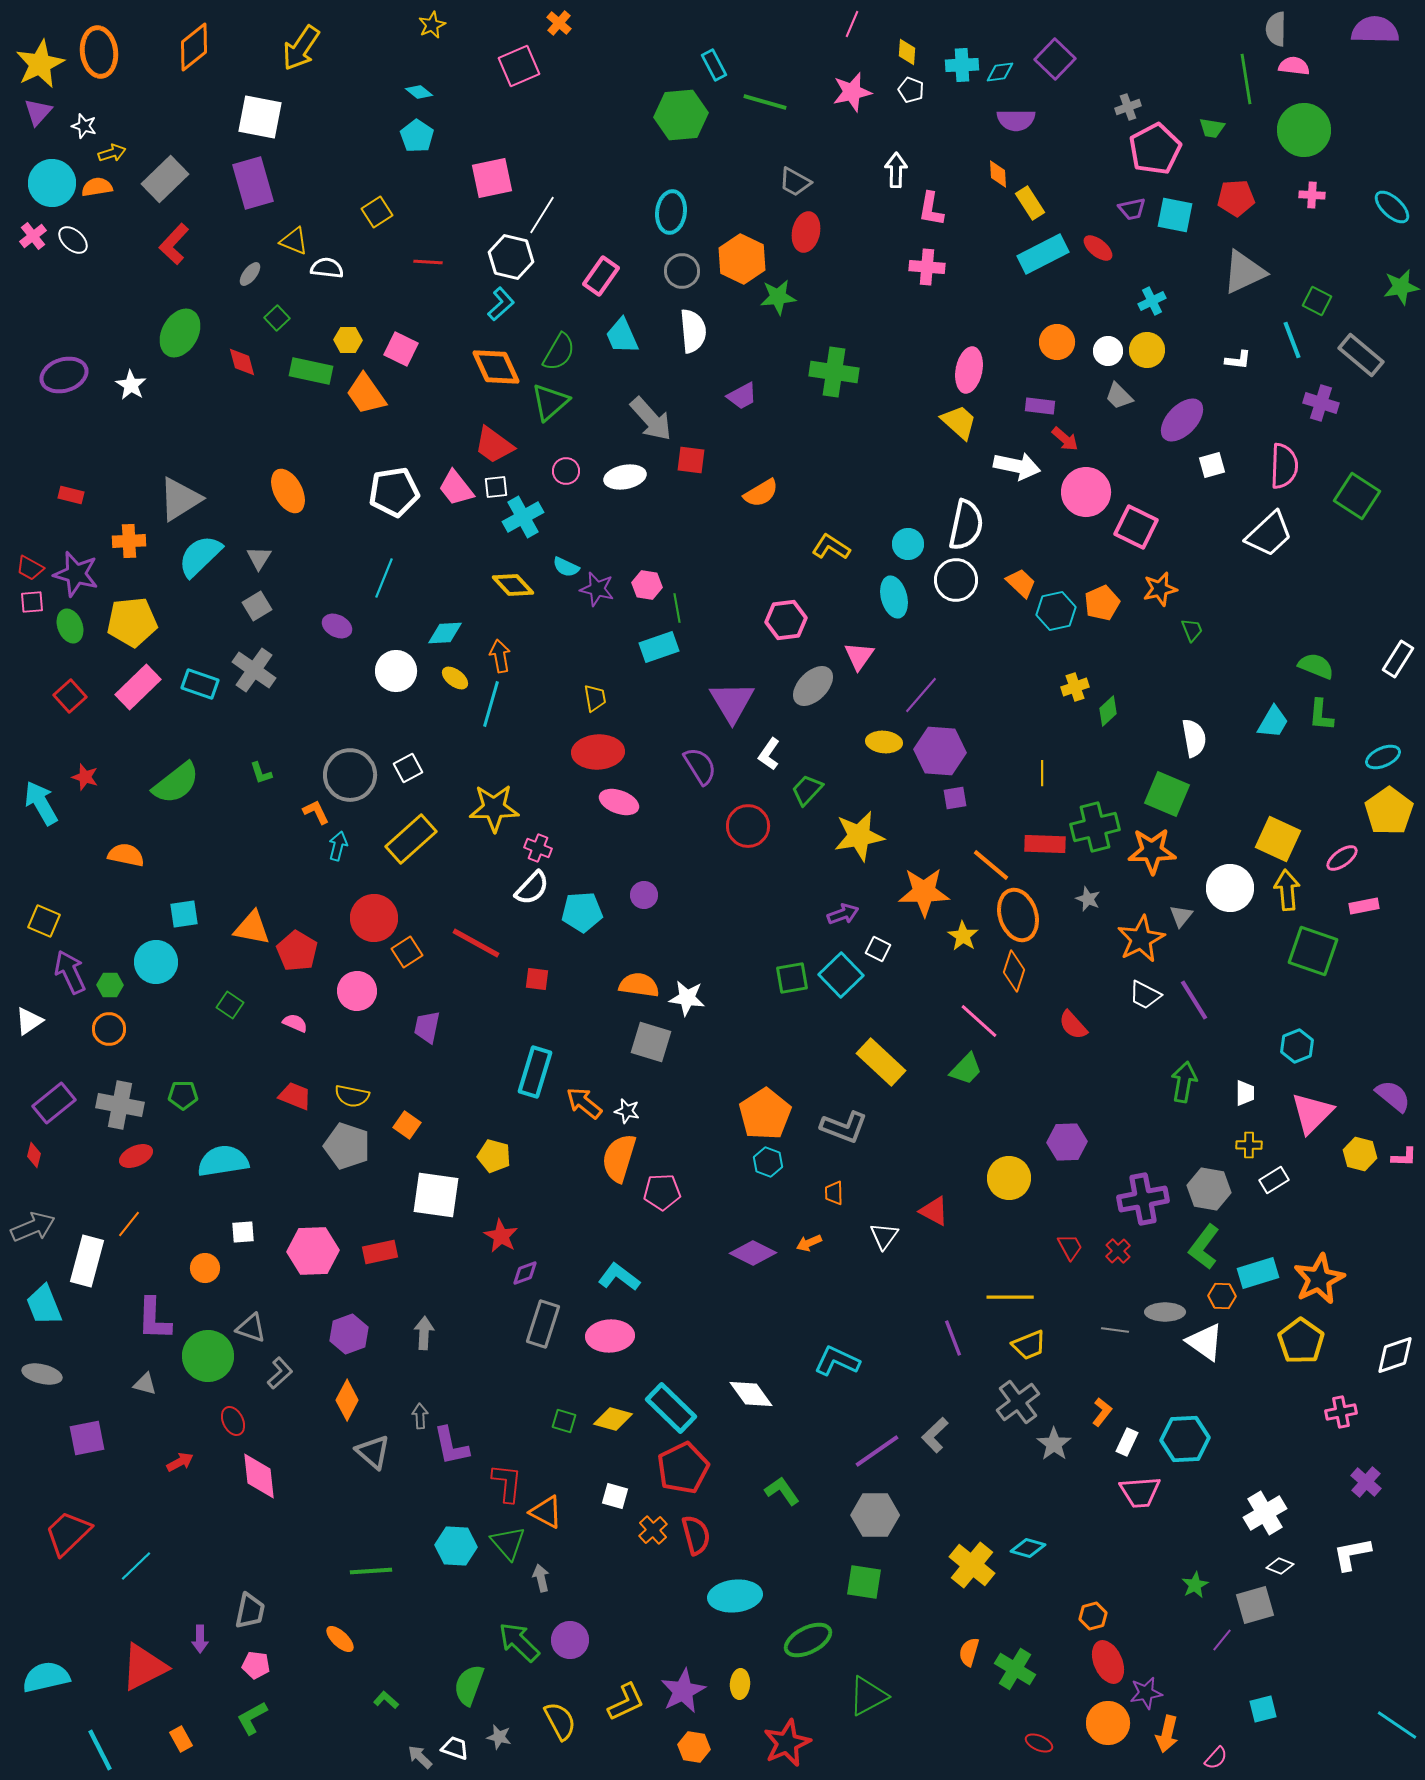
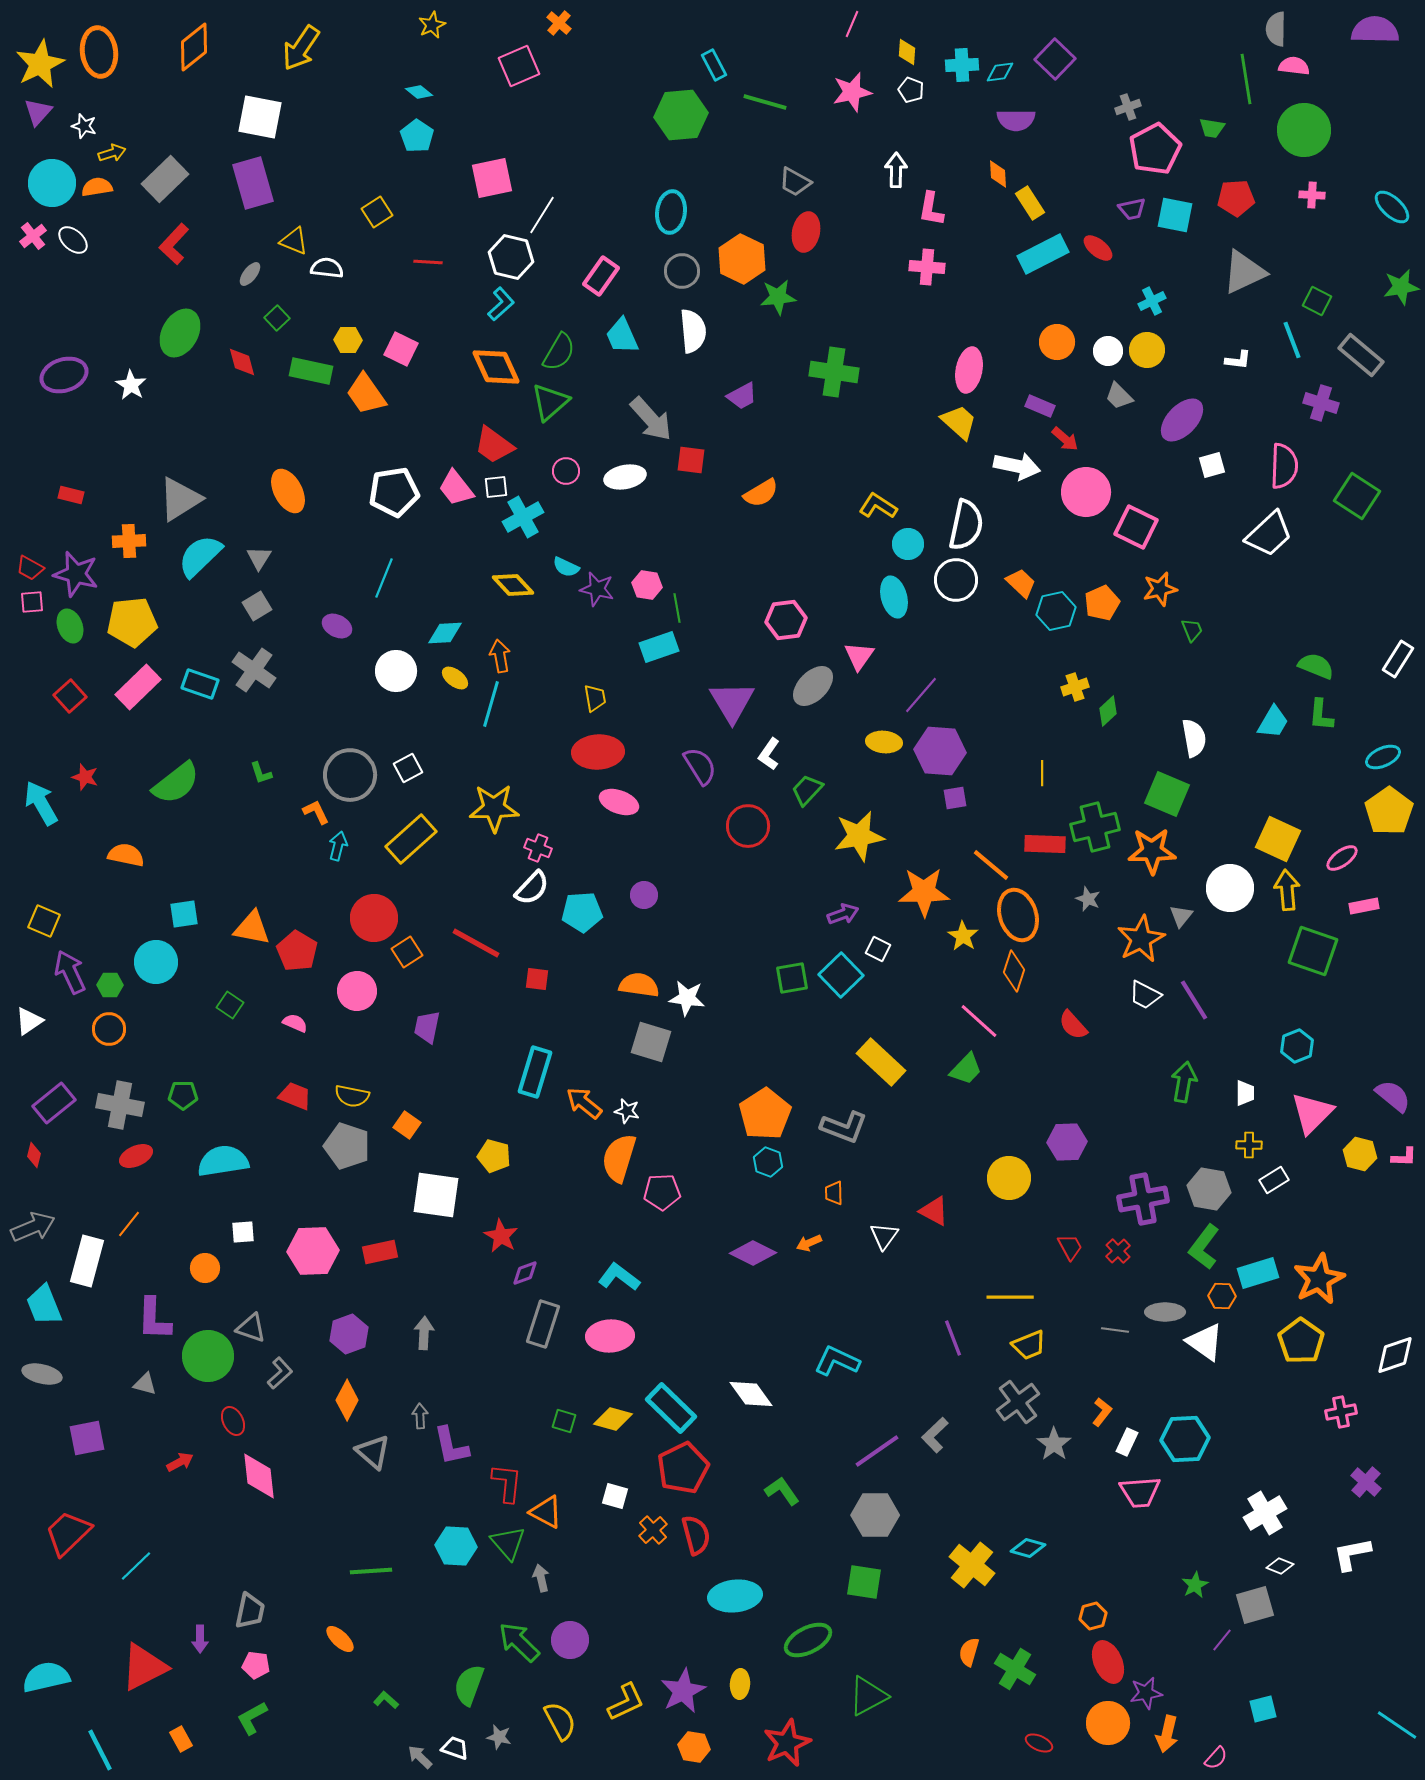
purple rectangle at (1040, 406): rotated 16 degrees clockwise
yellow L-shape at (831, 547): moved 47 px right, 41 px up
